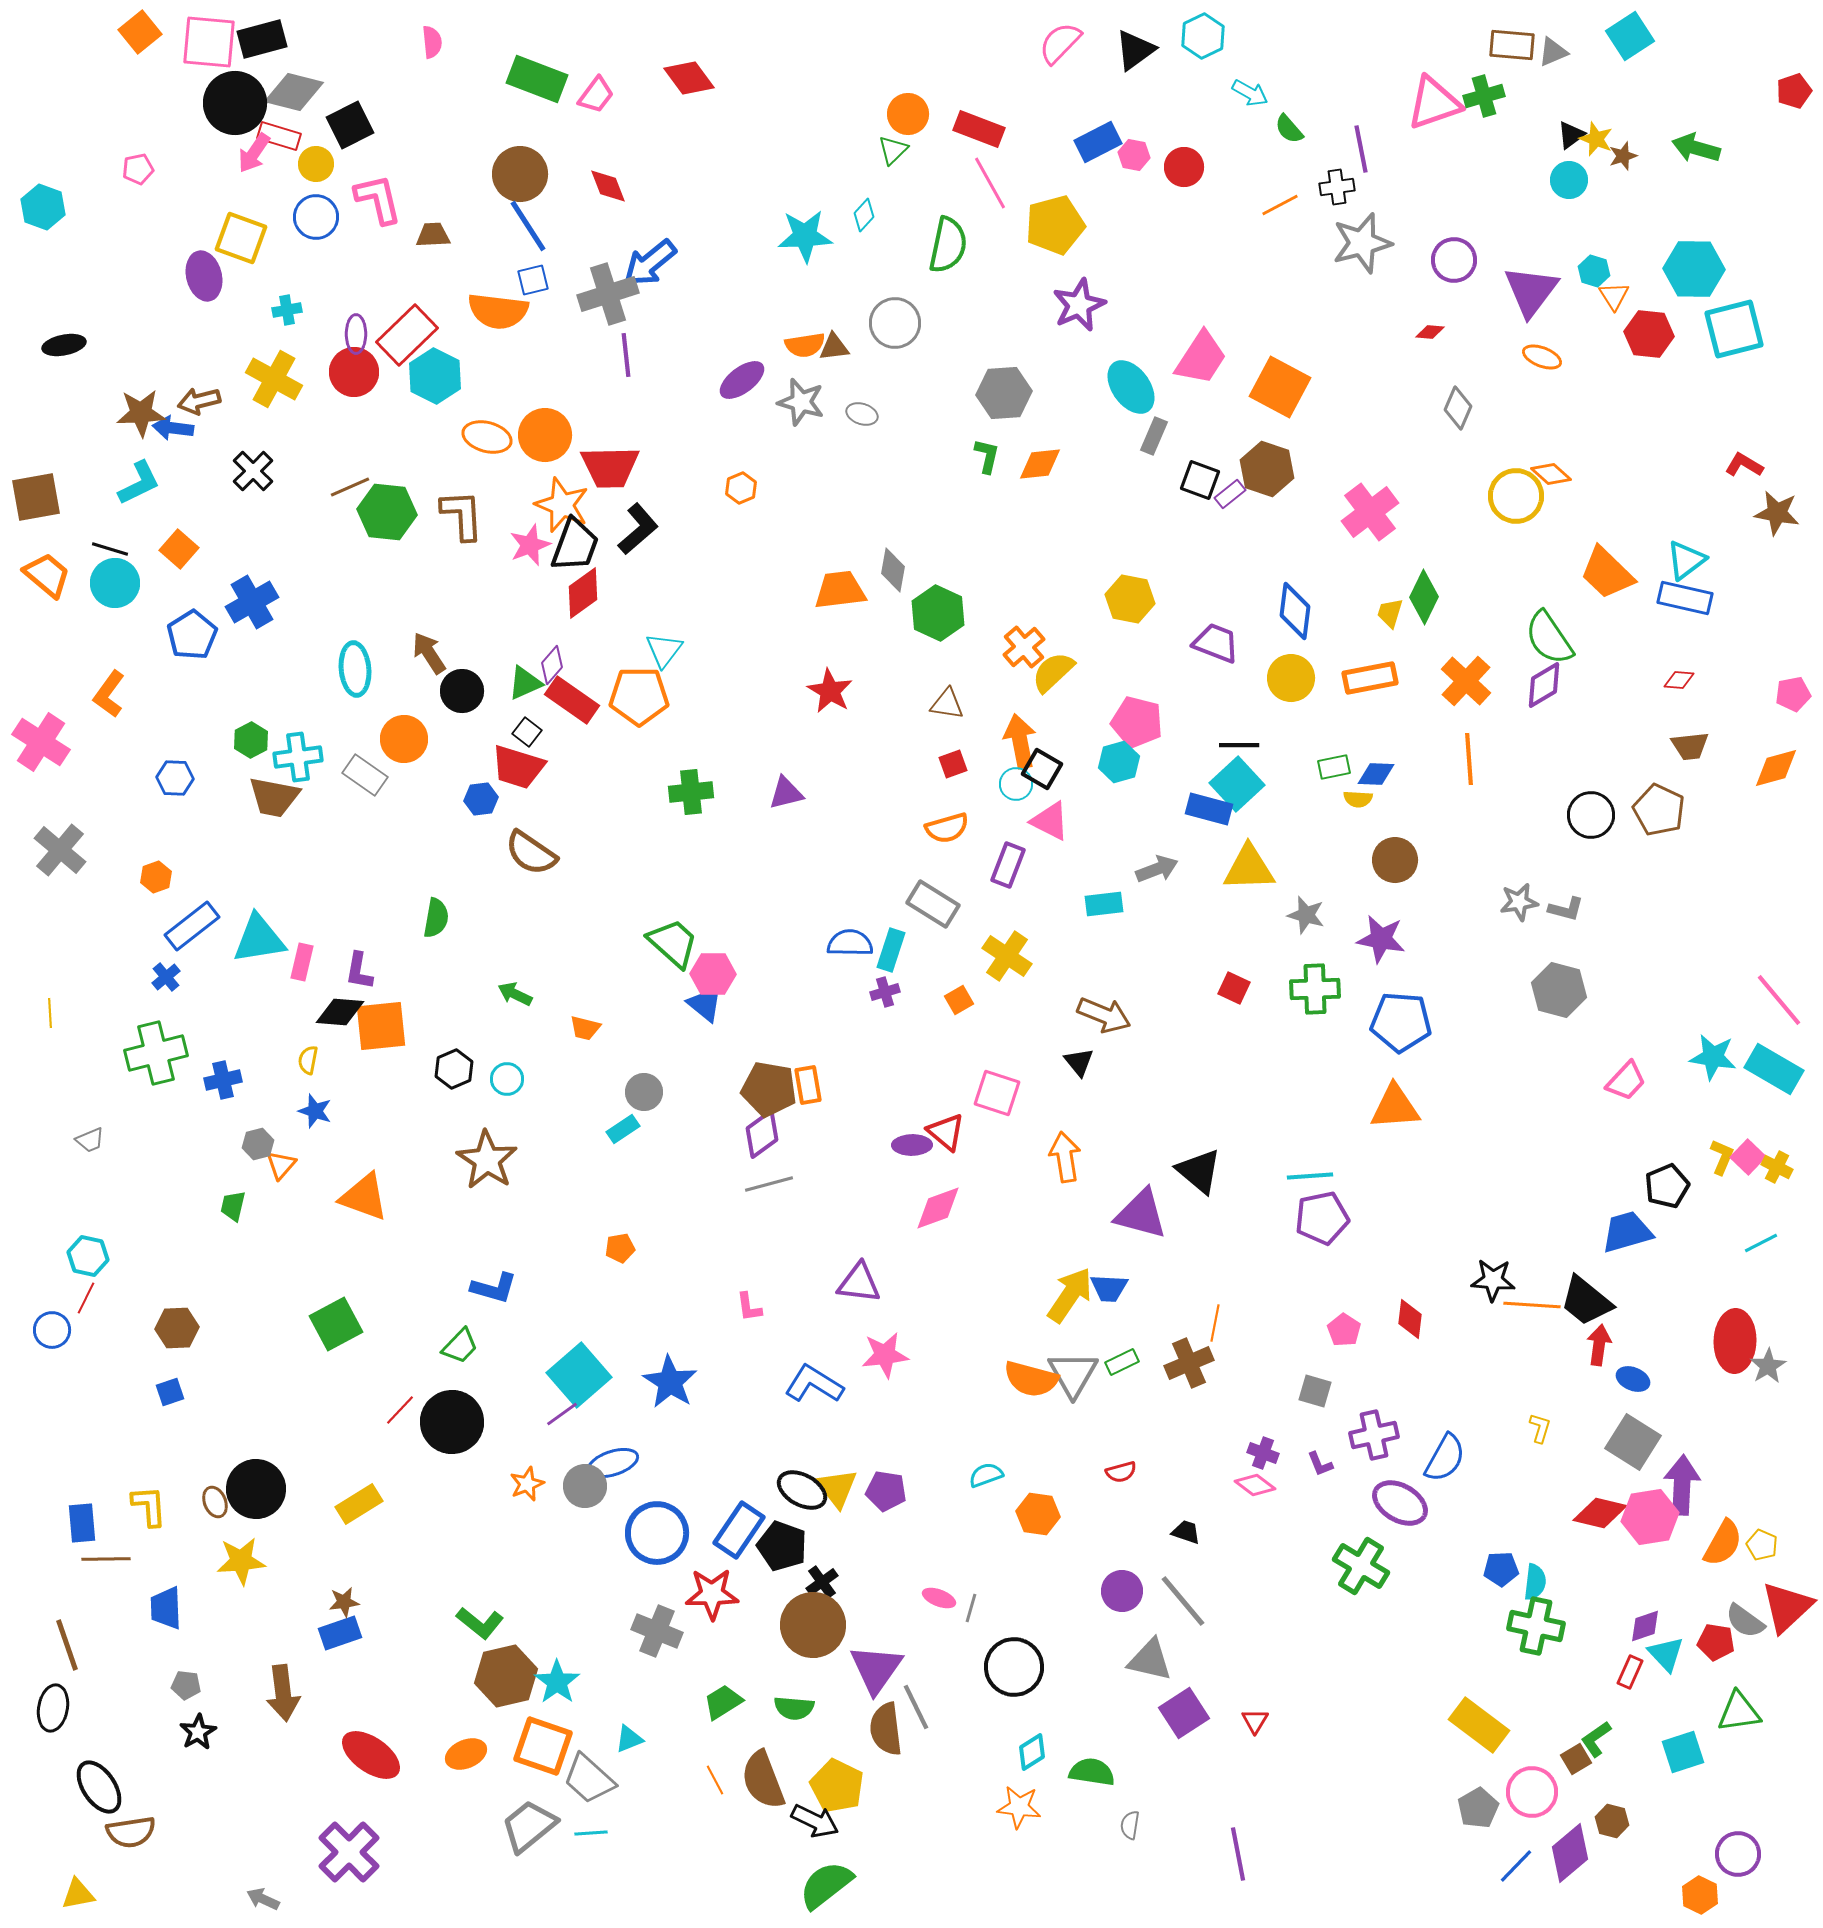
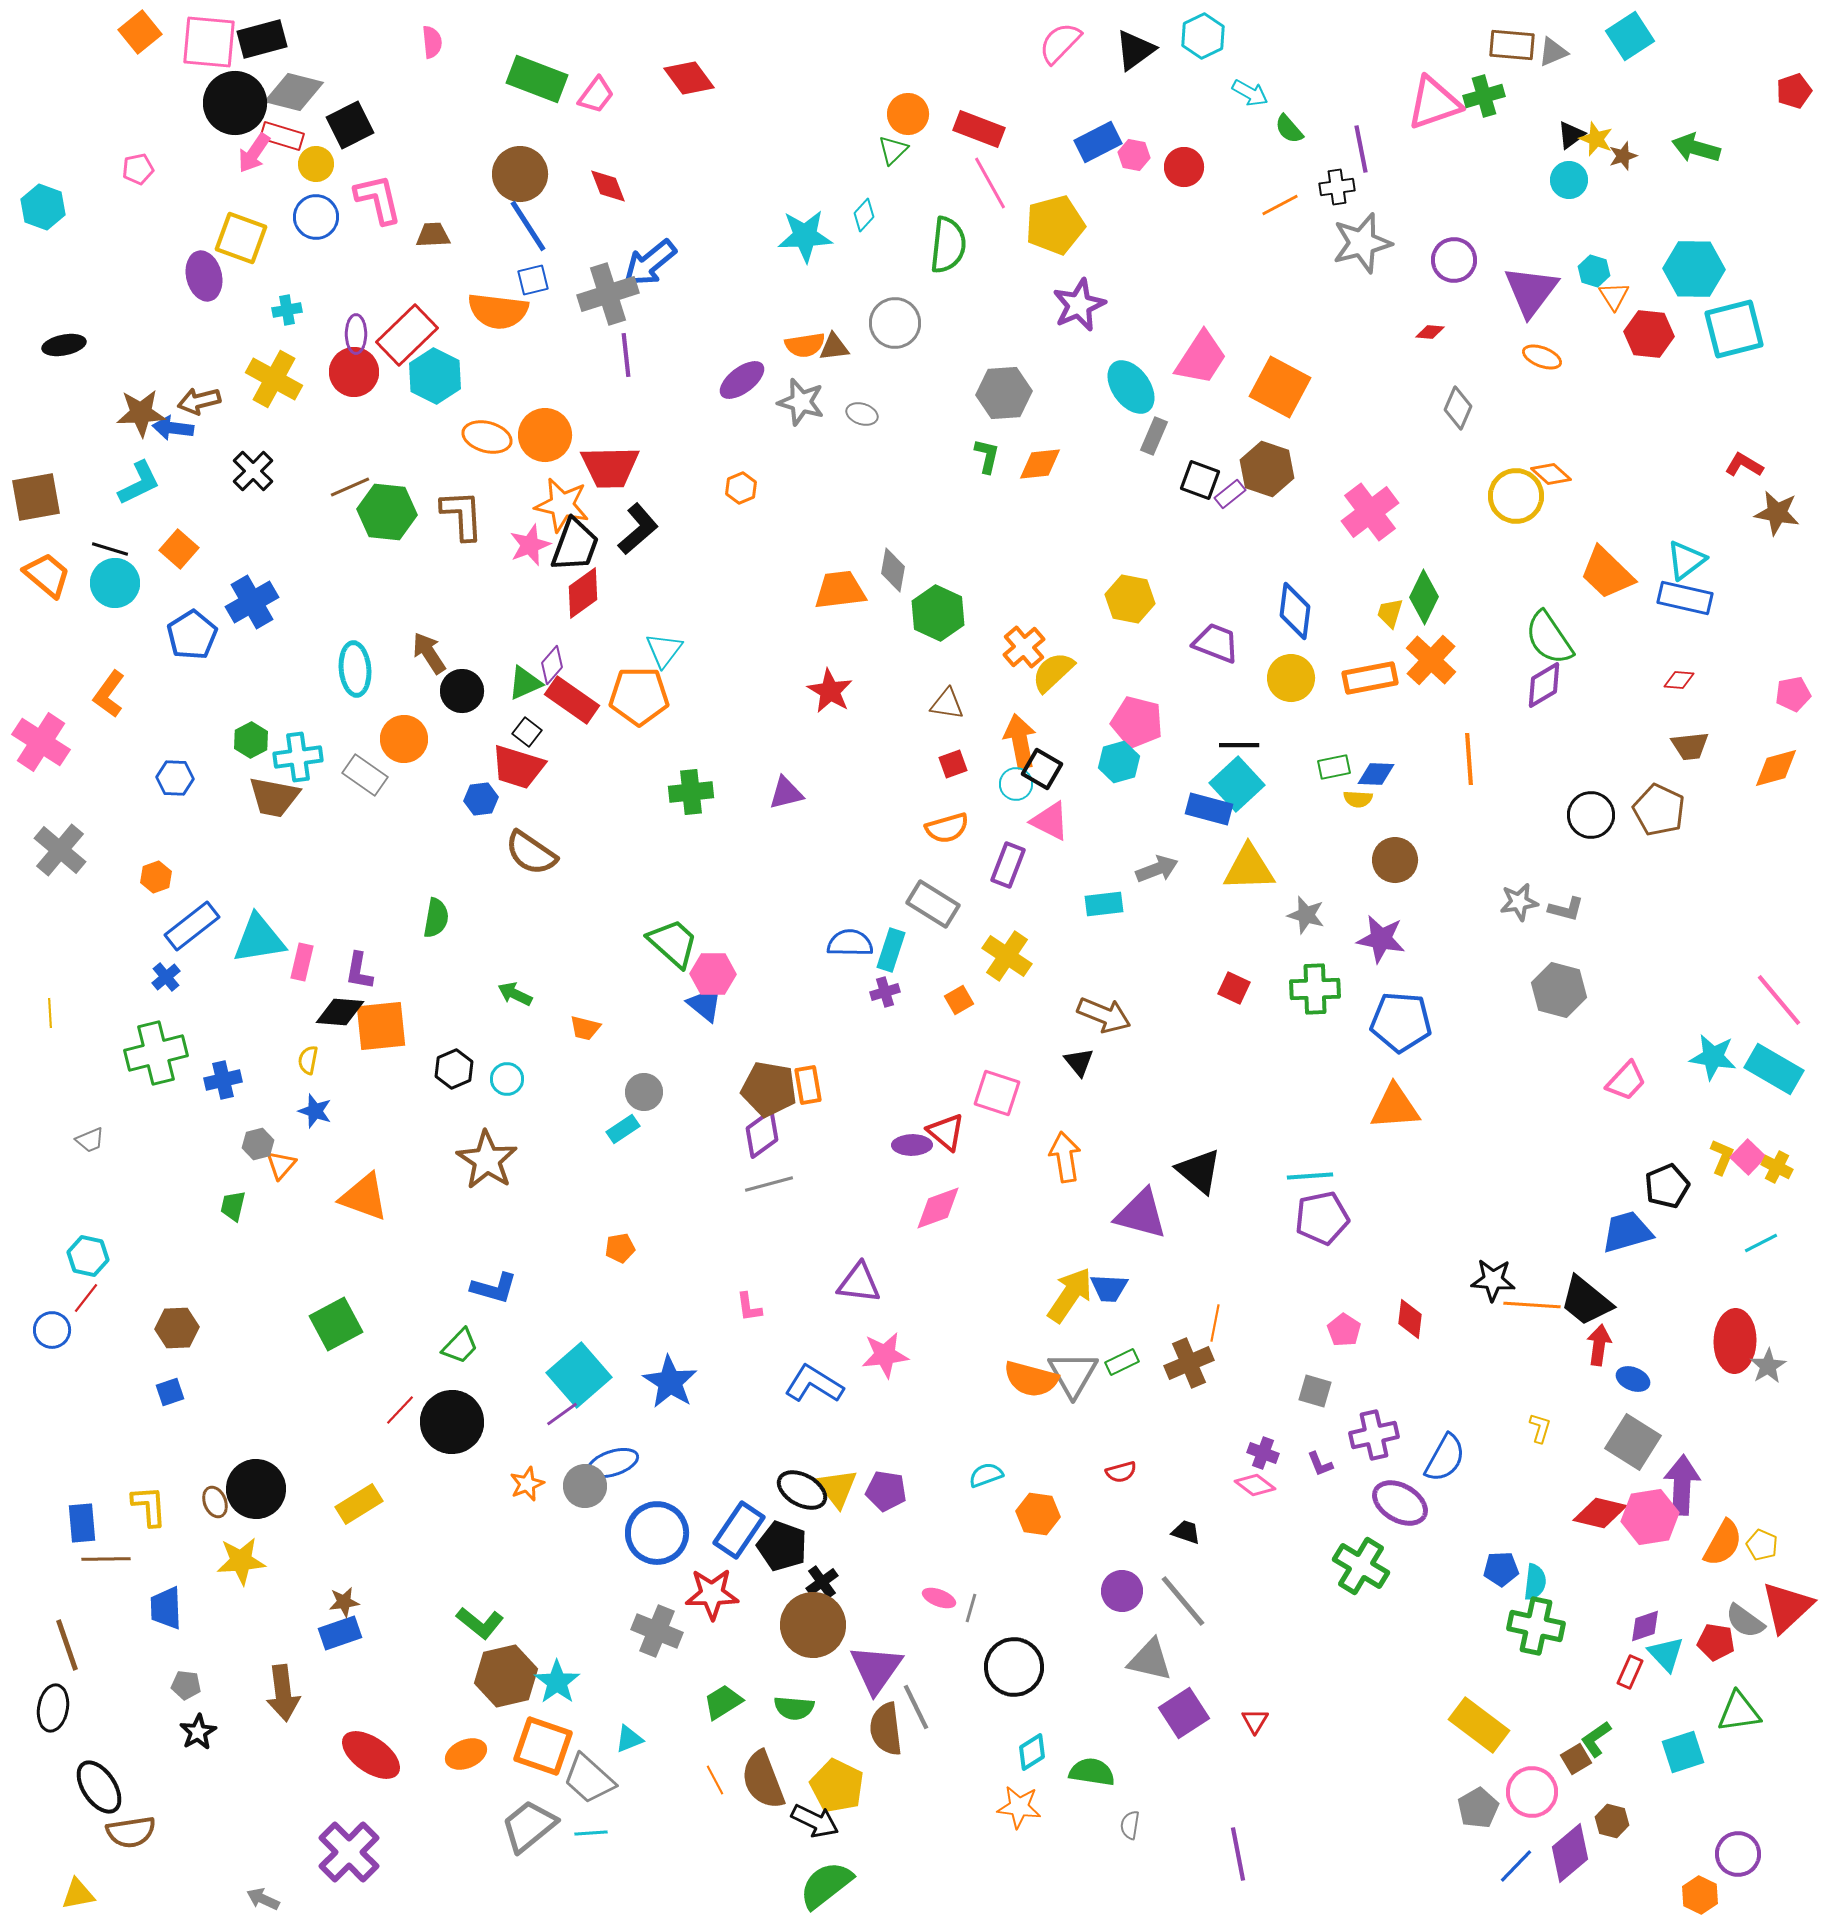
red rectangle at (279, 136): moved 3 px right
green semicircle at (948, 245): rotated 6 degrees counterclockwise
orange star at (562, 505): rotated 10 degrees counterclockwise
orange cross at (1466, 681): moved 35 px left, 21 px up
red line at (86, 1298): rotated 12 degrees clockwise
